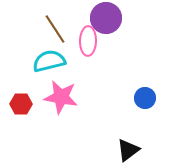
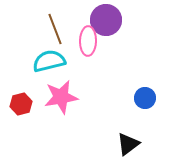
purple circle: moved 2 px down
brown line: rotated 12 degrees clockwise
pink star: rotated 20 degrees counterclockwise
red hexagon: rotated 15 degrees counterclockwise
black triangle: moved 6 px up
